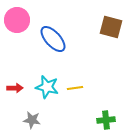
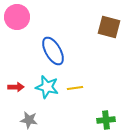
pink circle: moved 3 px up
brown square: moved 2 px left
blue ellipse: moved 12 px down; rotated 12 degrees clockwise
red arrow: moved 1 px right, 1 px up
gray star: moved 3 px left
